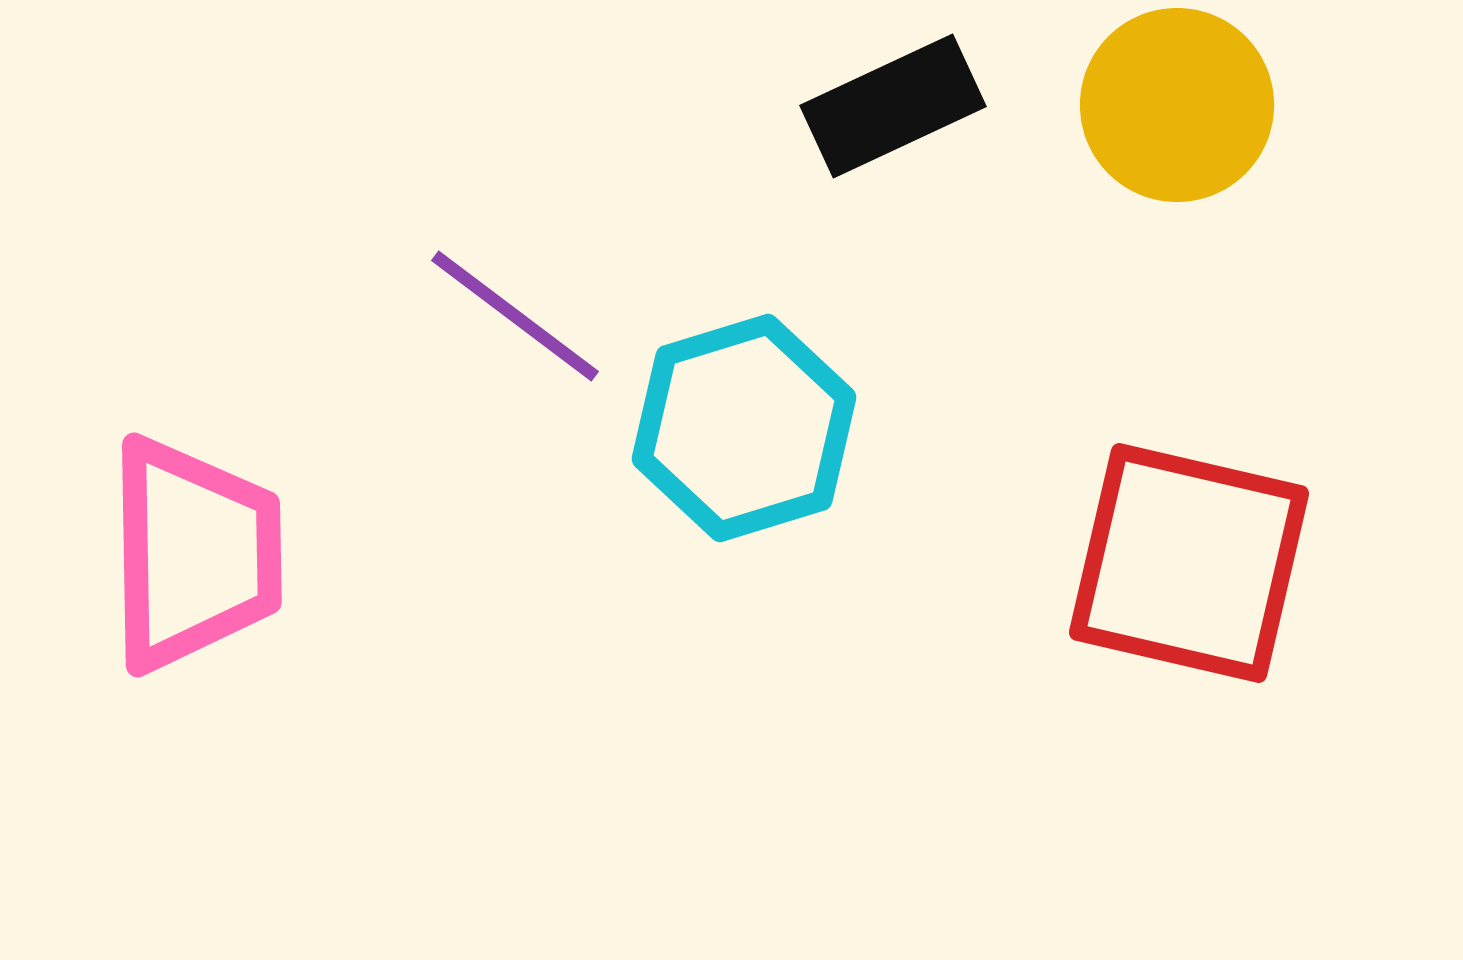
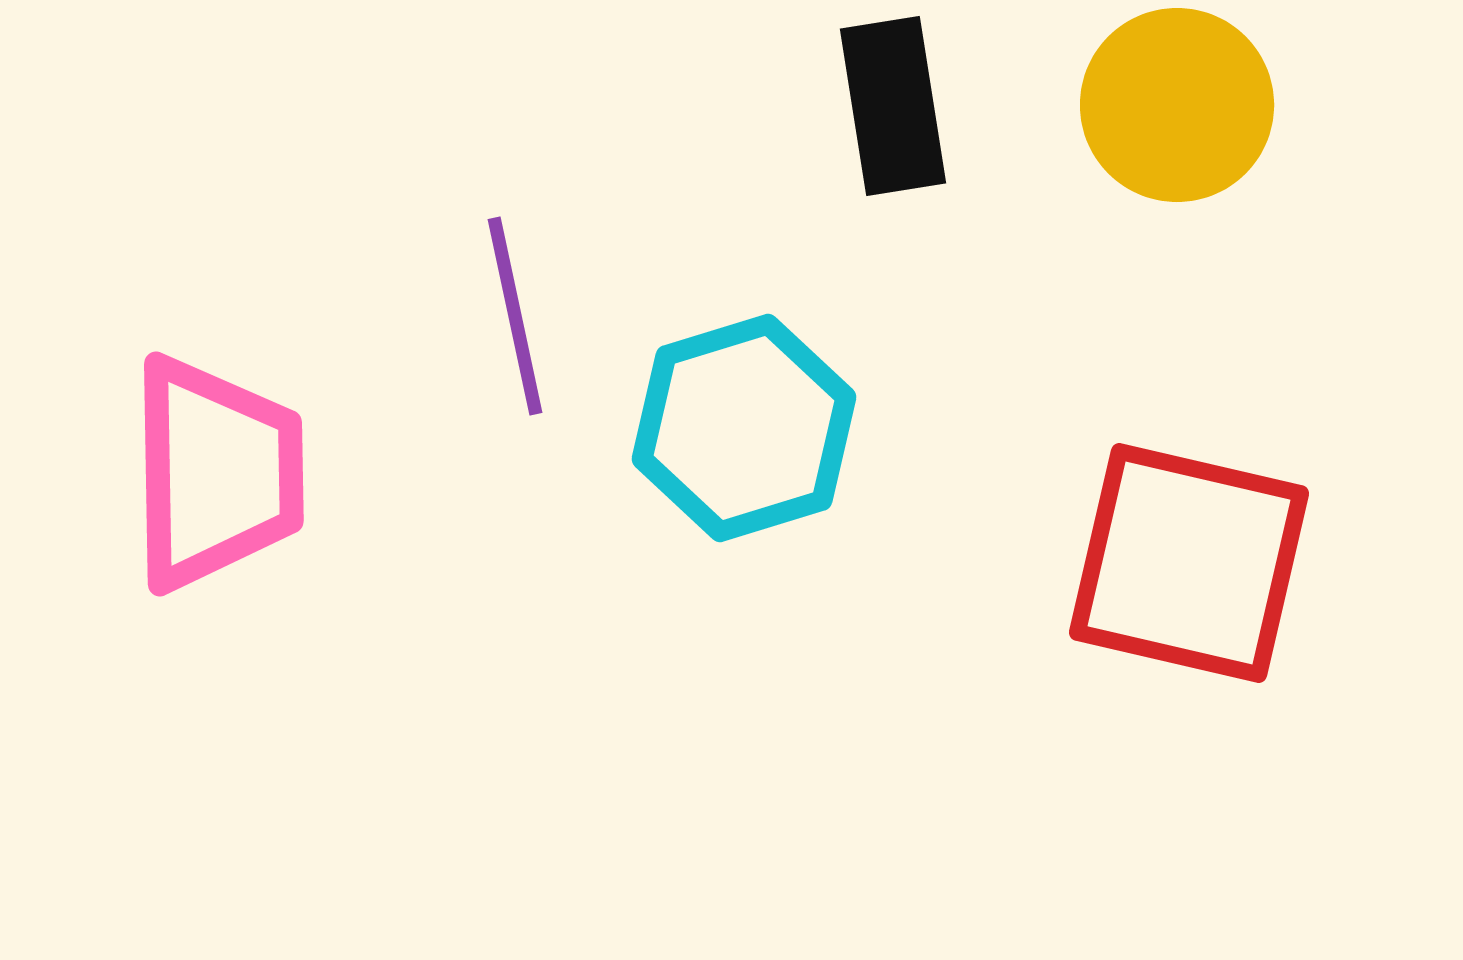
black rectangle: rotated 74 degrees counterclockwise
purple line: rotated 41 degrees clockwise
pink trapezoid: moved 22 px right, 81 px up
